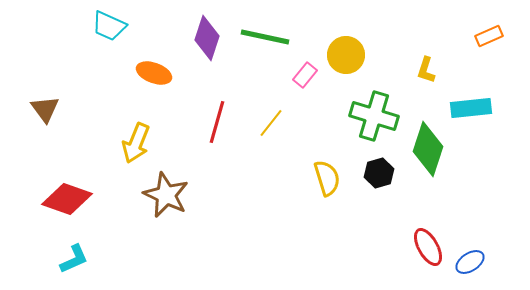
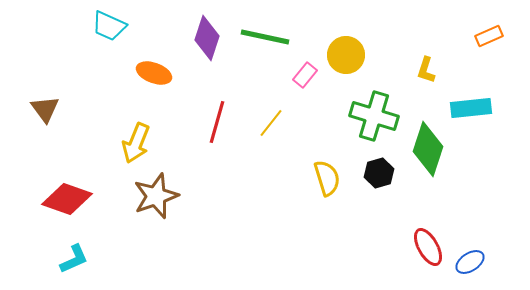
brown star: moved 10 px left, 1 px down; rotated 27 degrees clockwise
